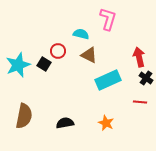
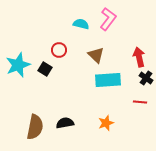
pink L-shape: rotated 20 degrees clockwise
cyan semicircle: moved 10 px up
red circle: moved 1 px right, 1 px up
brown triangle: moved 7 px right; rotated 18 degrees clockwise
black square: moved 1 px right, 5 px down
cyan rectangle: rotated 20 degrees clockwise
brown semicircle: moved 11 px right, 11 px down
orange star: rotated 28 degrees clockwise
